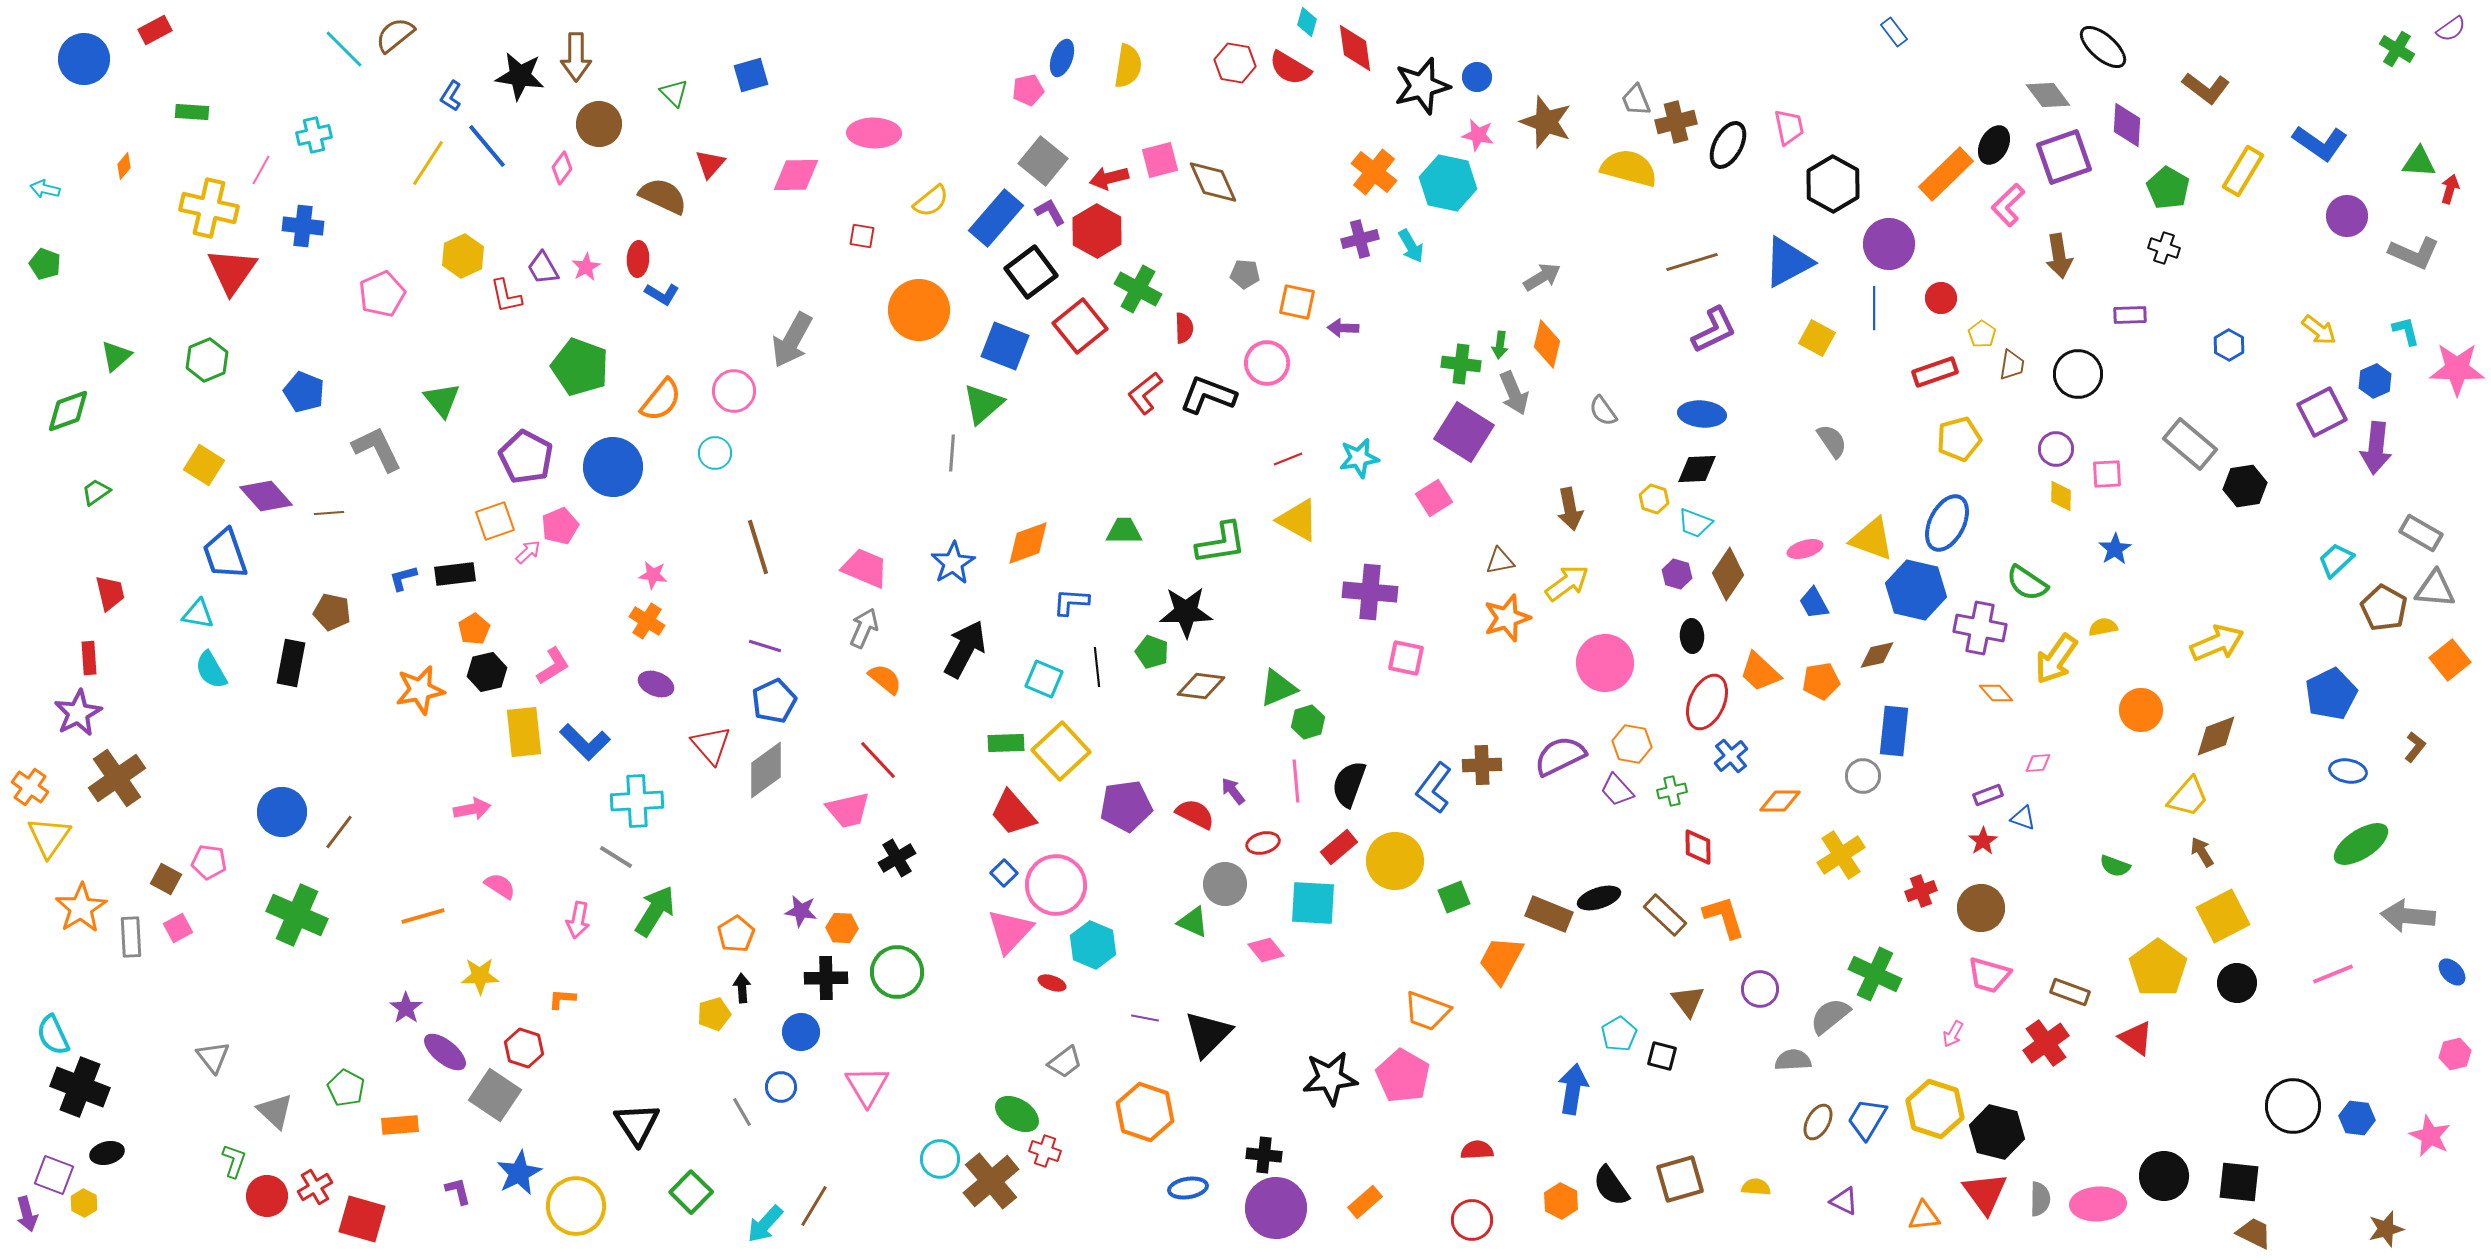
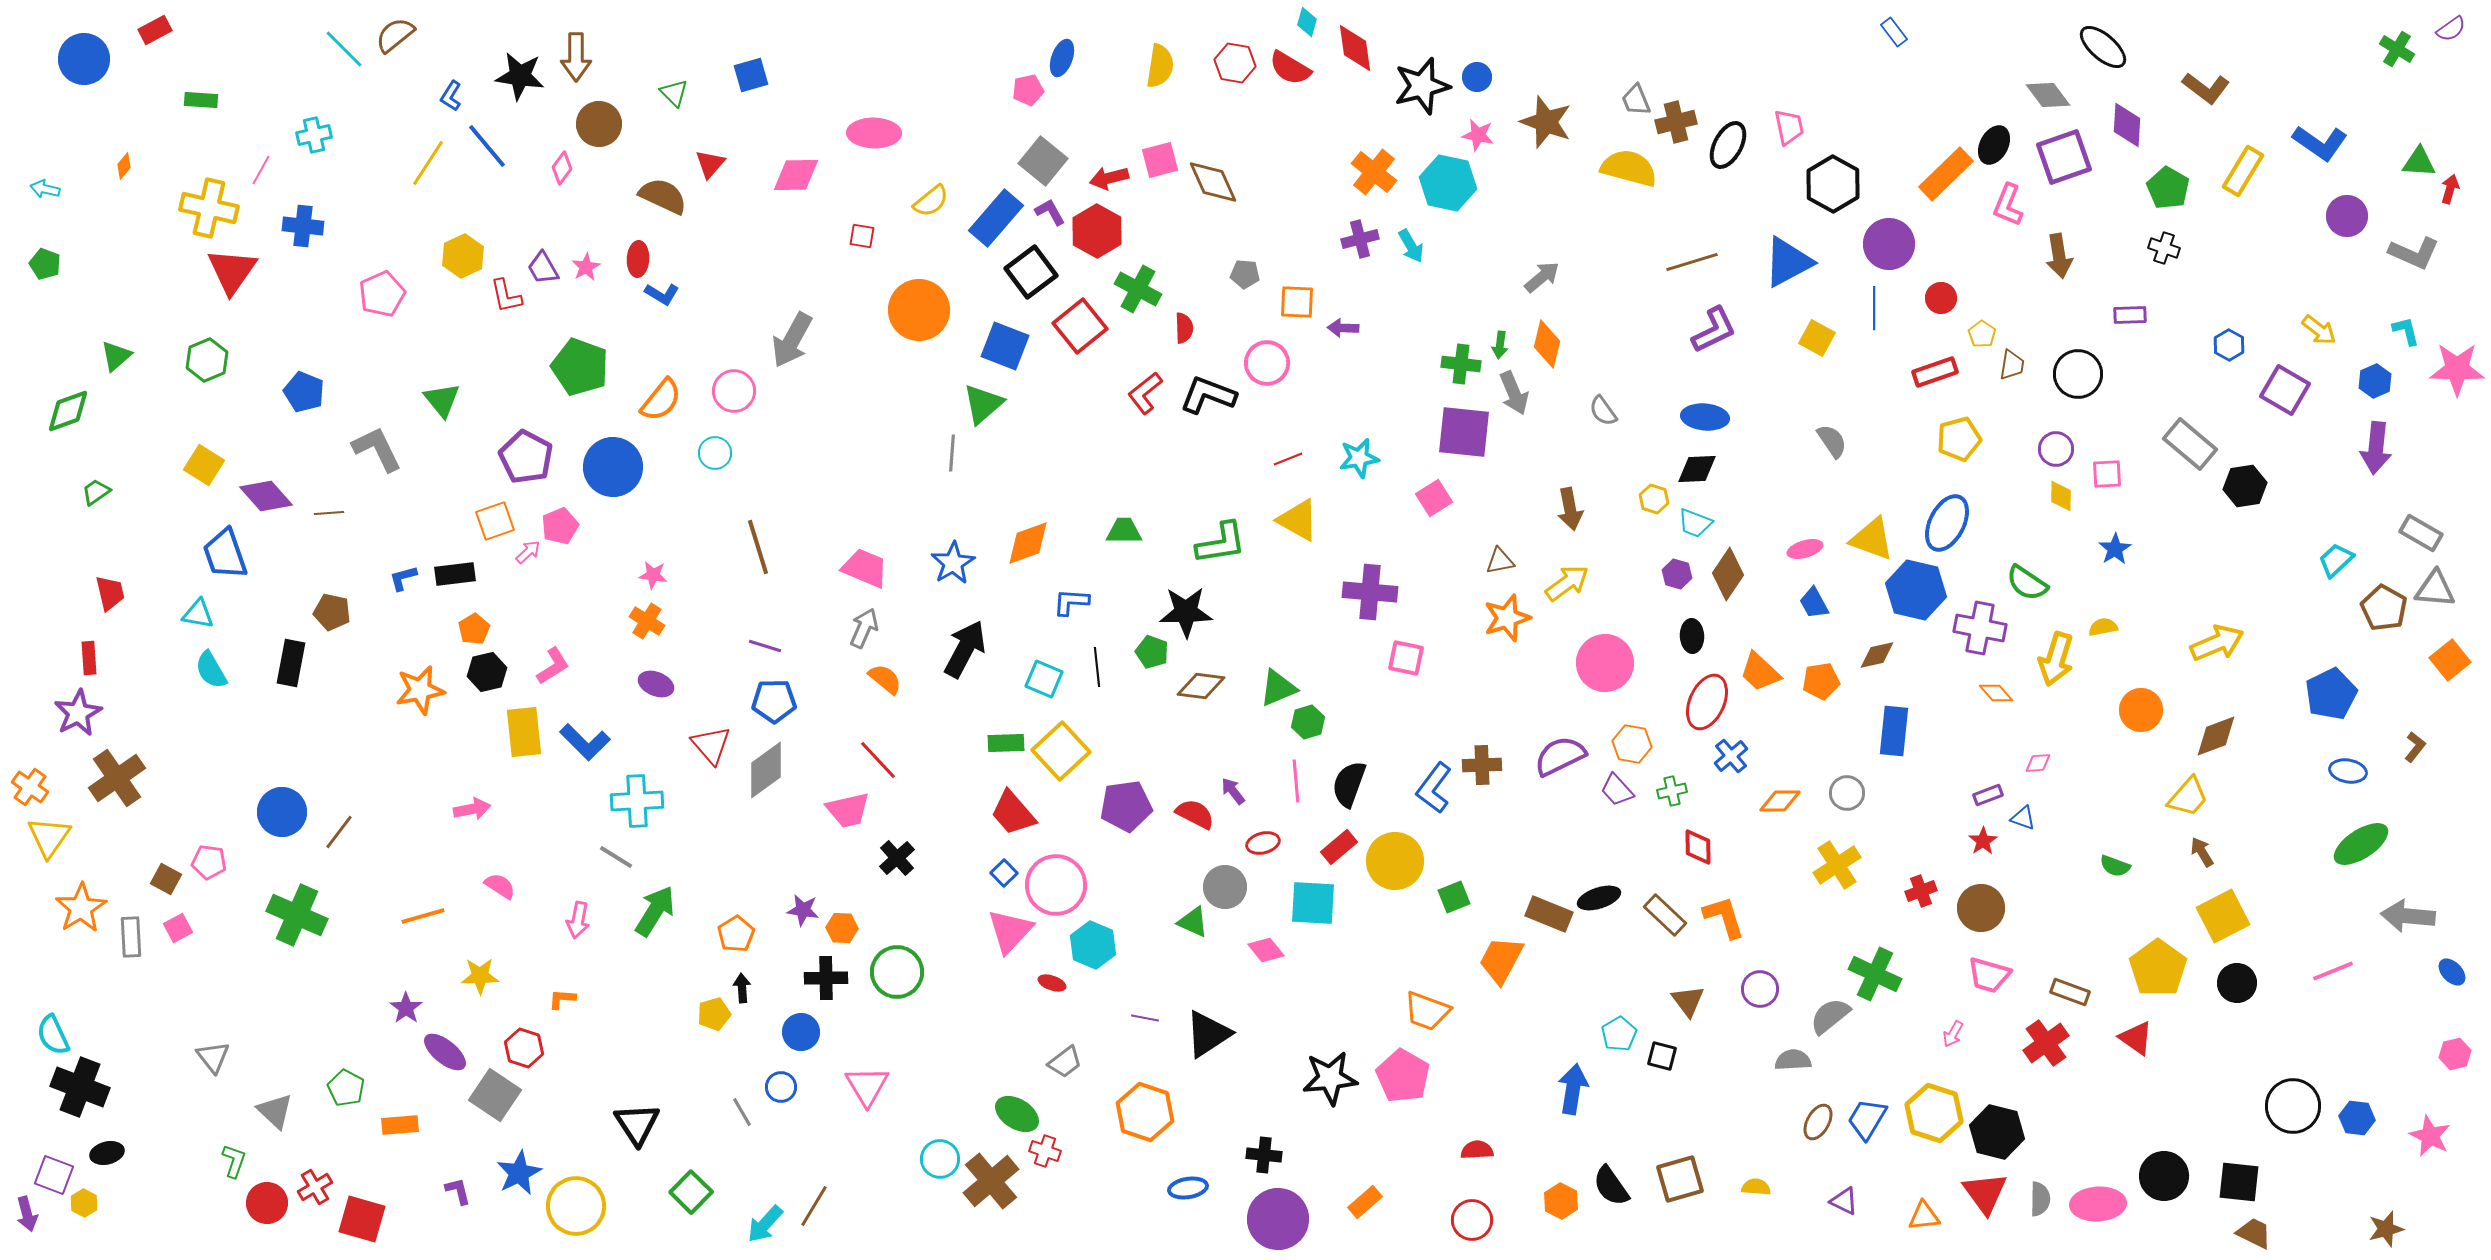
yellow semicircle at (1128, 66): moved 32 px right
green rectangle at (192, 112): moved 9 px right, 12 px up
pink L-shape at (2008, 205): rotated 24 degrees counterclockwise
gray arrow at (1542, 277): rotated 9 degrees counterclockwise
orange square at (1297, 302): rotated 9 degrees counterclockwise
purple square at (2322, 412): moved 37 px left, 22 px up; rotated 33 degrees counterclockwise
blue ellipse at (1702, 414): moved 3 px right, 3 px down
purple square at (1464, 432): rotated 26 degrees counterclockwise
yellow arrow at (2056, 659): rotated 18 degrees counterclockwise
blue pentagon at (774, 701): rotated 24 degrees clockwise
gray circle at (1863, 776): moved 16 px left, 17 px down
yellow cross at (1841, 855): moved 4 px left, 10 px down
black cross at (897, 858): rotated 12 degrees counterclockwise
gray circle at (1225, 884): moved 3 px down
purple star at (801, 911): moved 2 px right, 1 px up
pink line at (2333, 974): moved 3 px up
black triangle at (1208, 1034): rotated 12 degrees clockwise
yellow hexagon at (1935, 1109): moved 1 px left, 4 px down
red circle at (267, 1196): moved 7 px down
purple circle at (1276, 1208): moved 2 px right, 11 px down
